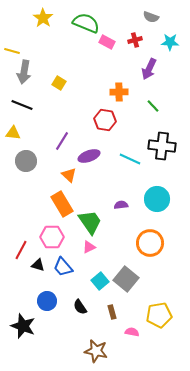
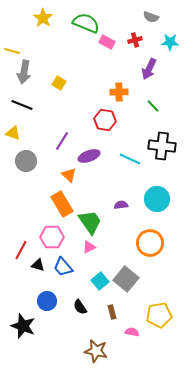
yellow triangle: rotated 14 degrees clockwise
